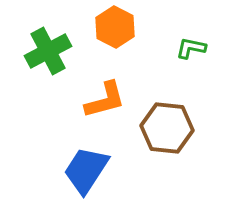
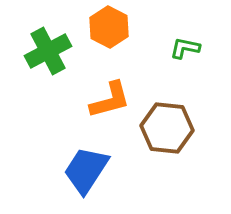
orange hexagon: moved 6 px left
green L-shape: moved 6 px left
orange L-shape: moved 5 px right
